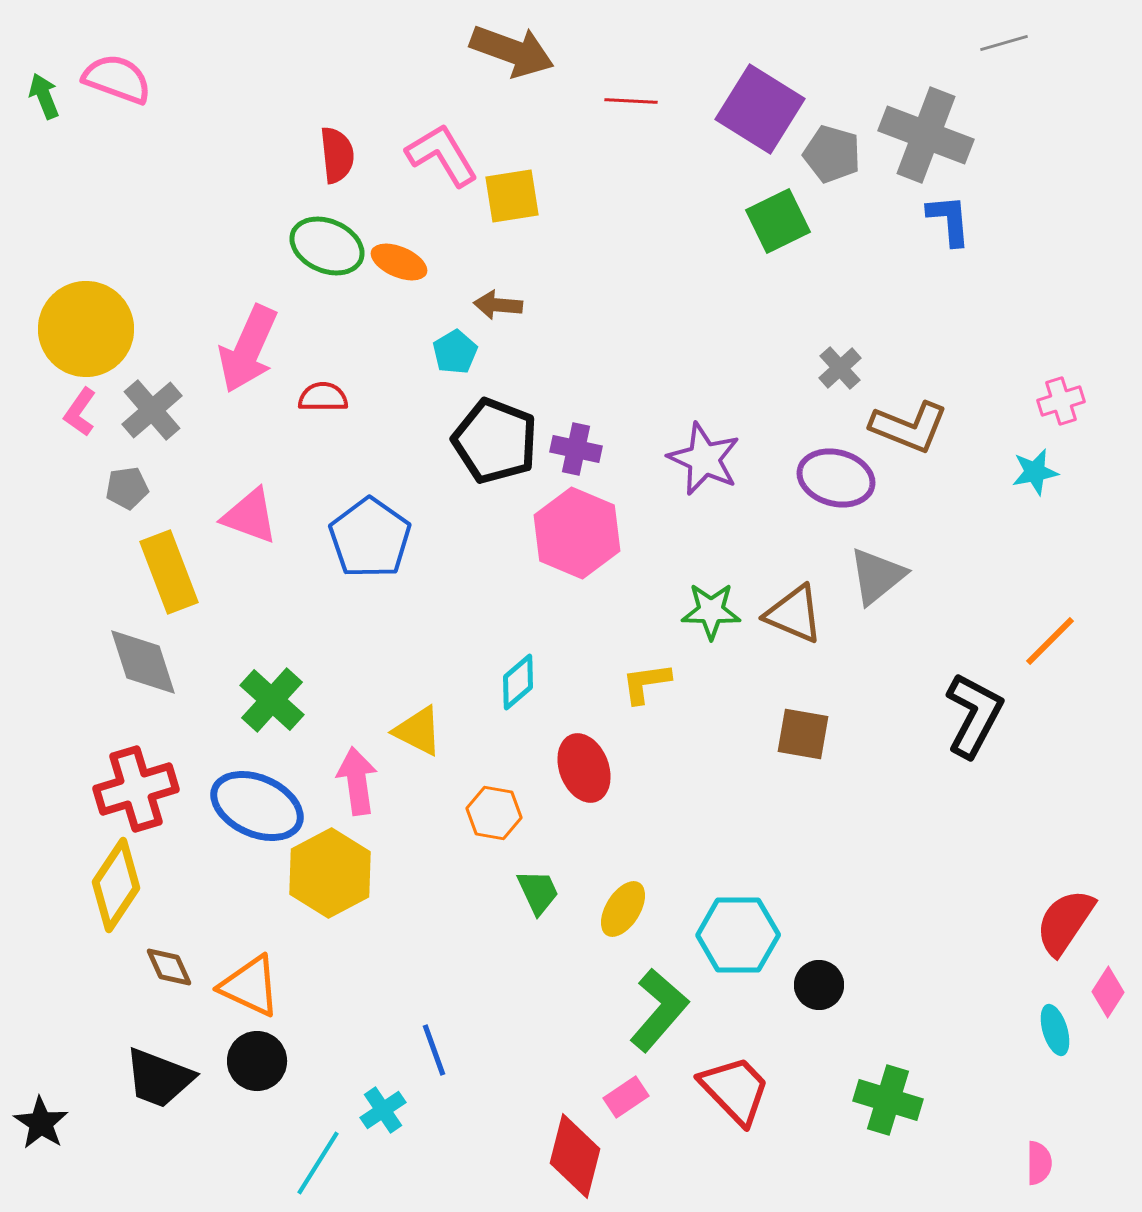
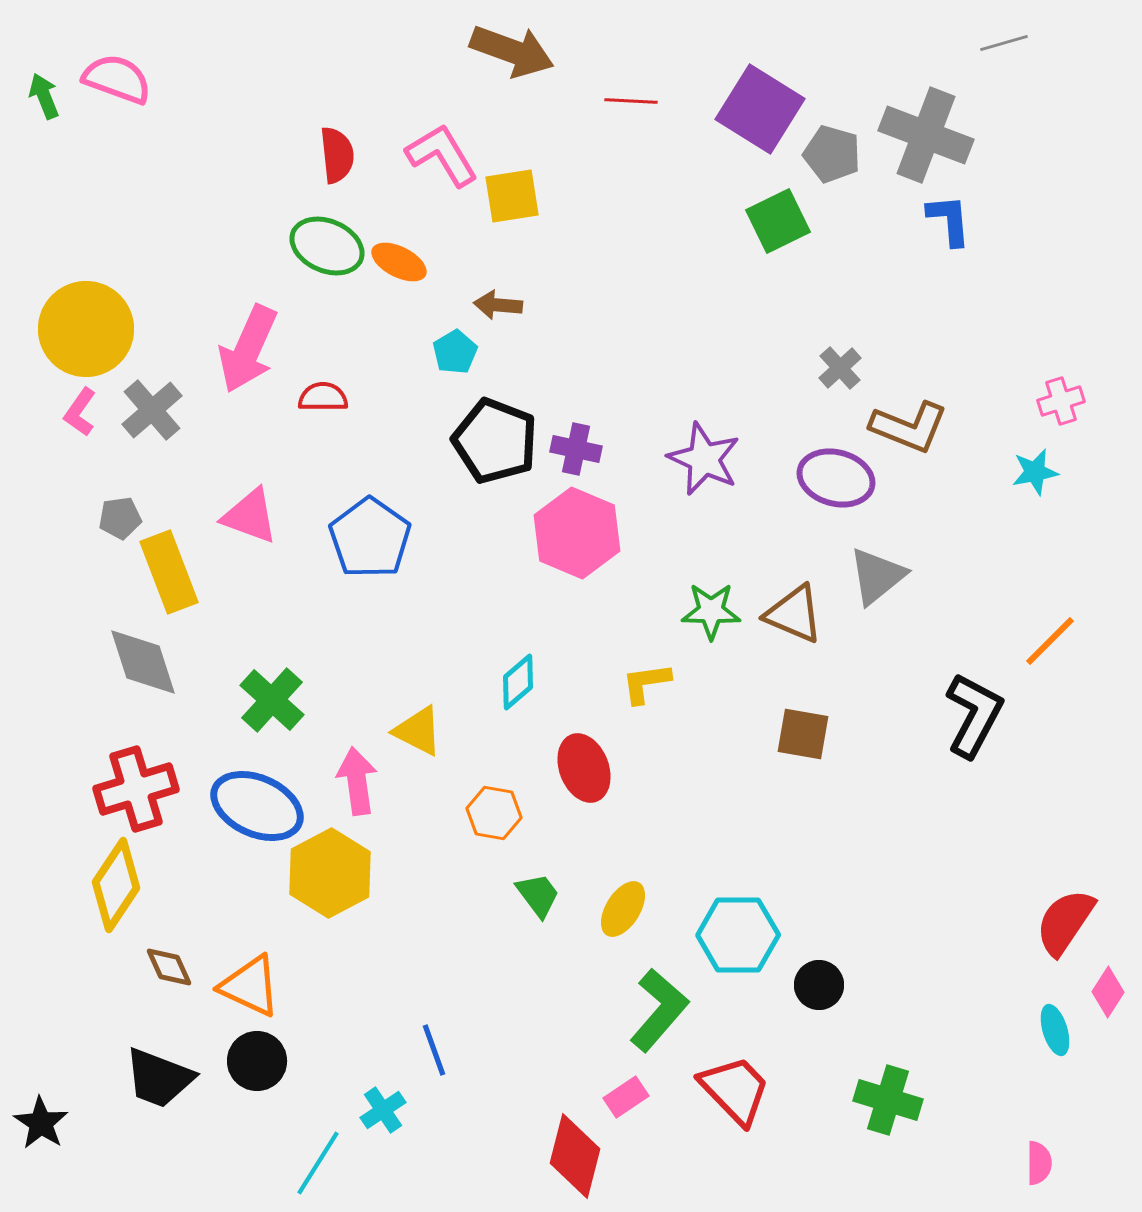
orange ellipse at (399, 262): rotated 4 degrees clockwise
gray pentagon at (127, 488): moved 7 px left, 30 px down
green trapezoid at (538, 892): moved 3 px down; rotated 12 degrees counterclockwise
